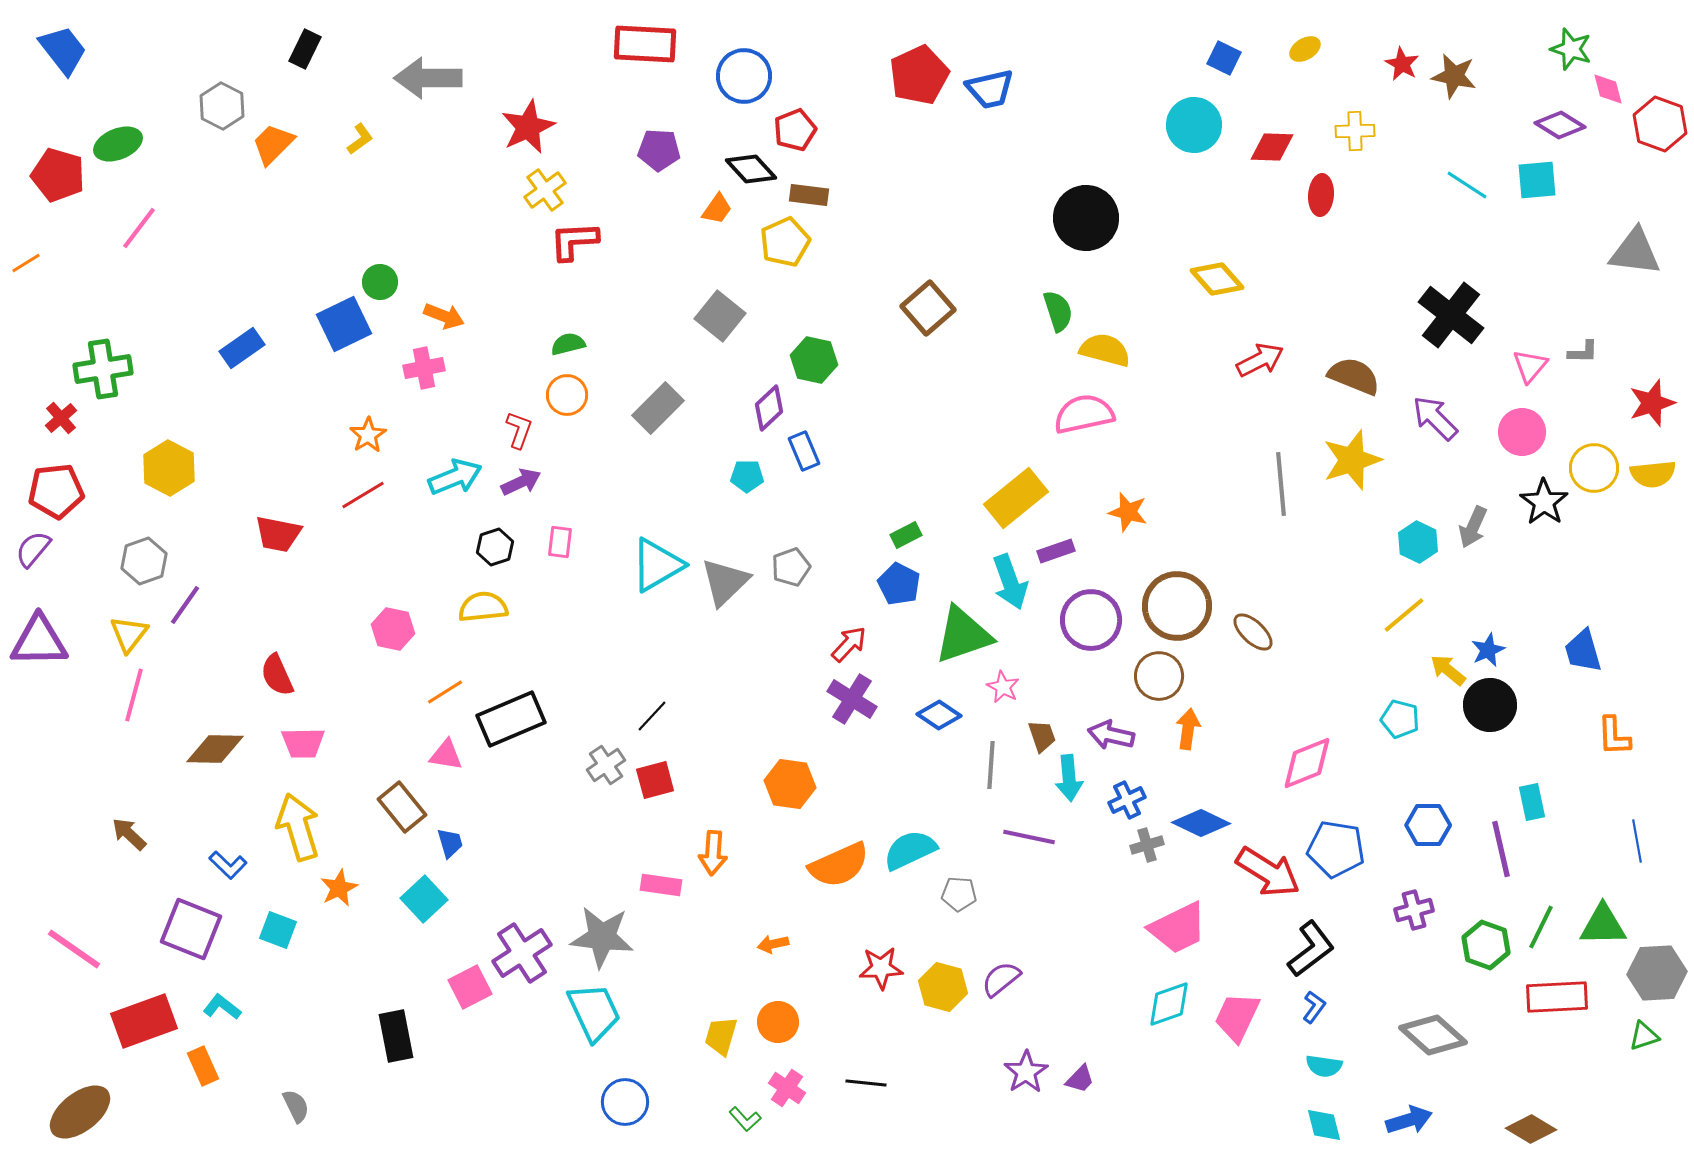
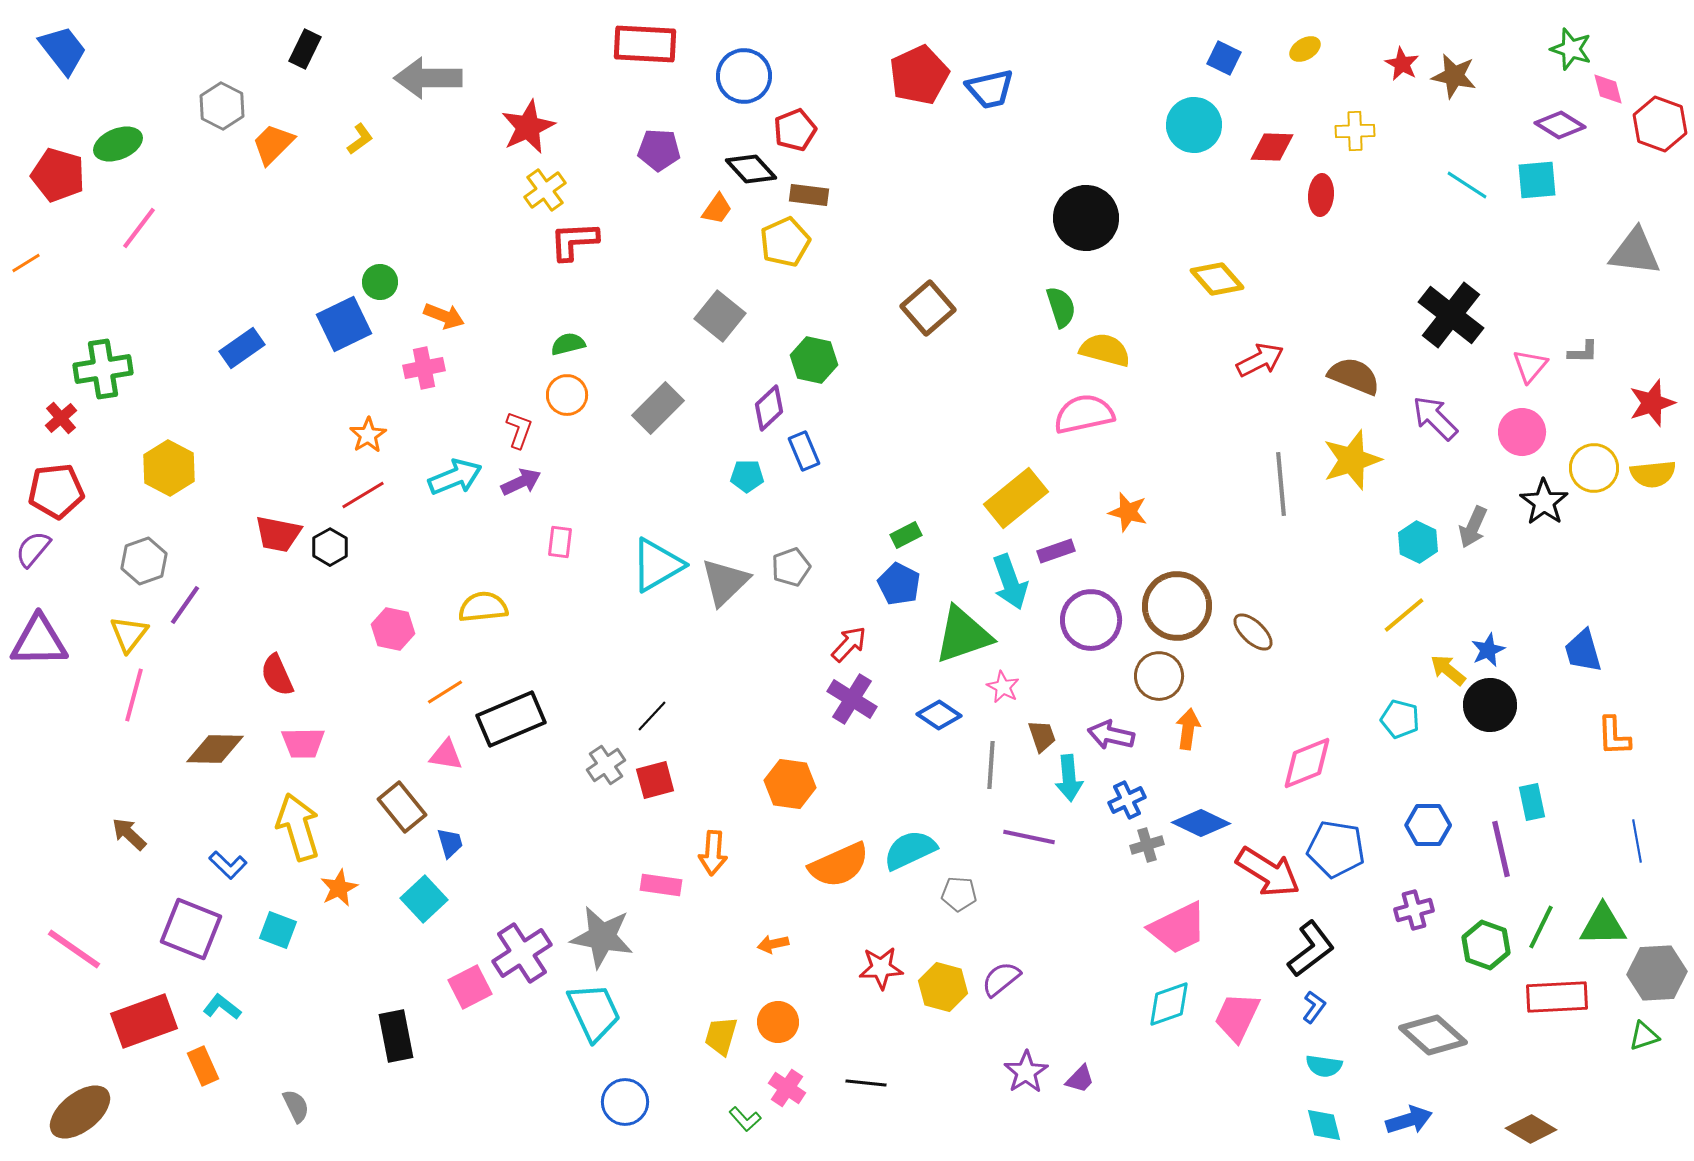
green semicircle at (1058, 311): moved 3 px right, 4 px up
black hexagon at (495, 547): moved 165 px left; rotated 12 degrees counterclockwise
gray star at (602, 937): rotated 4 degrees clockwise
